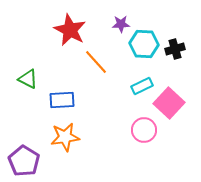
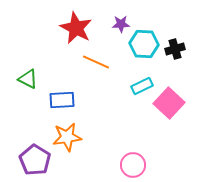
red star: moved 6 px right, 2 px up
orange line: rotated 24 degrees counterclockwise
pink circle: moved 11 px left, 35 px down
orange star: moved 2 px right
purple pentagon: moved 11 px right, 1 px up
